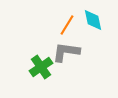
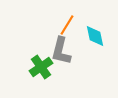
cyan diamond: moved 2 px right, 16 px down
gray L-shape: moved 5 px left, 1 px up; rotated 84 degrees counterclockwise
